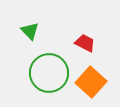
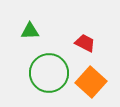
green triangle: rotated 48 degrees counterclockwise
